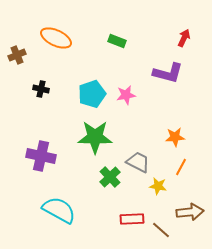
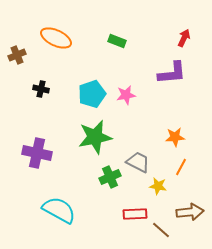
purple L-shape: moved 4 px right; rotated 20 degrees counterclockwise
green star: rotated 12 degrees counterclockwise
purple cross: moved 4 px left, 3 px up
green cross: rotated 20 degrees clockwise
red rectangle: moved 3 px right, 5 px up
